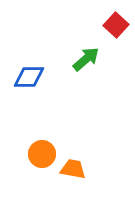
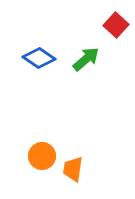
blue diamond: moved 10 px right, 19 px up; rotated 36 degrees clockwise
orange circle: moved 2 px down
orange trapezoid: rotated 92 degrees counterclockwise
